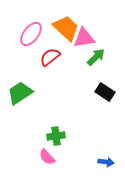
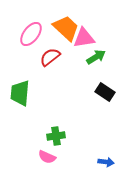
green arrow: rotated 12 degrees clockwise
green trapezoid: rotated 52 degrees counterclockwise
pink semicircle: rotated 24 degrees counterclockwise
